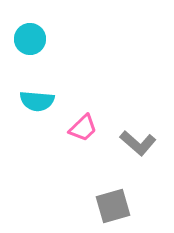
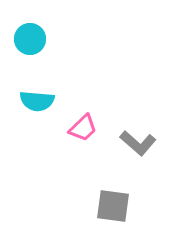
gray square: rotated 24 degrees clockwise
